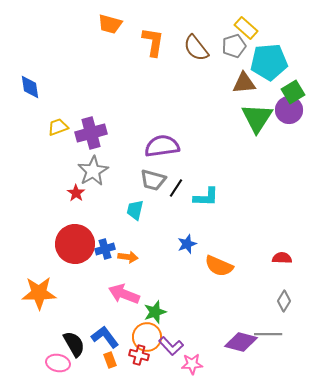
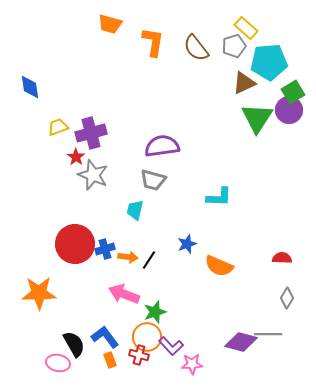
brown triangle: rotated 20 degrees counterclockwise
gray star: moved 4 px down; rotated 20 degrees counterclockwise
black line: moved 27 px left, 72 px down
red star: moved 36 px up
cyan L-shape: moved 13 px right
gray diamond: moved 3 px right, 3 px up
